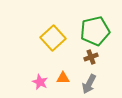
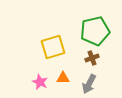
yellow square: moved 9 px down; rotated 25 degrees clockwise
brown cross: moved 1 px right, 1 px down
